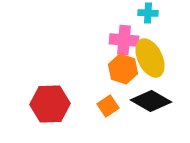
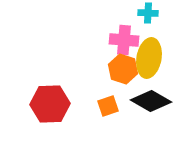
yellow ellipse: moved 1 px left; rotated 36 degrees clockwise
orange square: rotated 15 degrees clockwise
